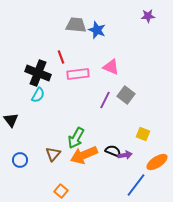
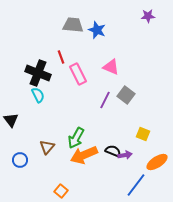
gray trapezoid: moved 3 px left
pink rectangle: rotated 70 degrees clockwise
cyan semicircle: rotated 56 degrees counterclockwise
brown triangle: moved 6 px left, 7 px up
